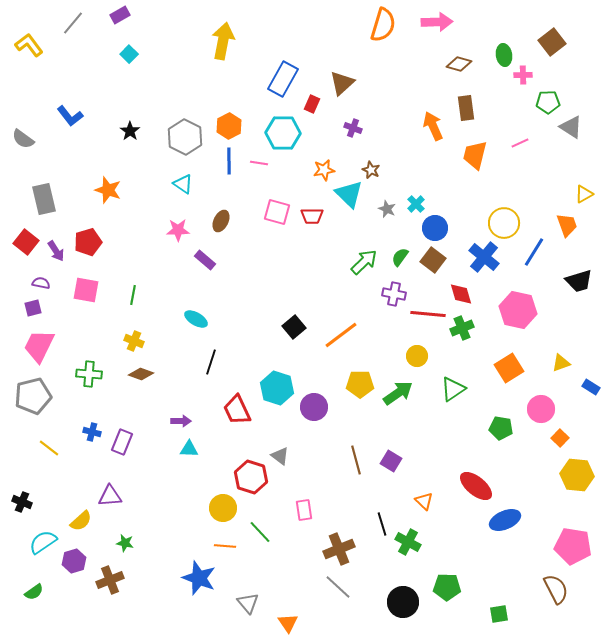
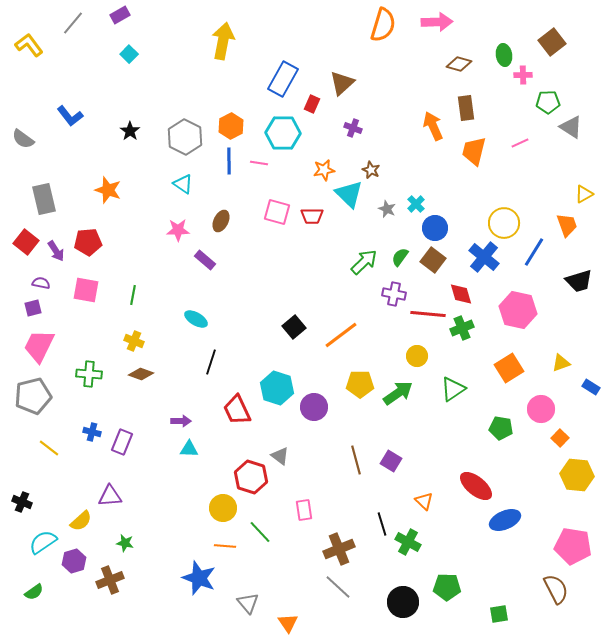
orange hexagon at (229, 126): moved 2 px right
orange trapezoid at (475, 155): moved 1 px left, 4 px up
red pentagon at (88, 242): rotated 12 degrees clockwise
